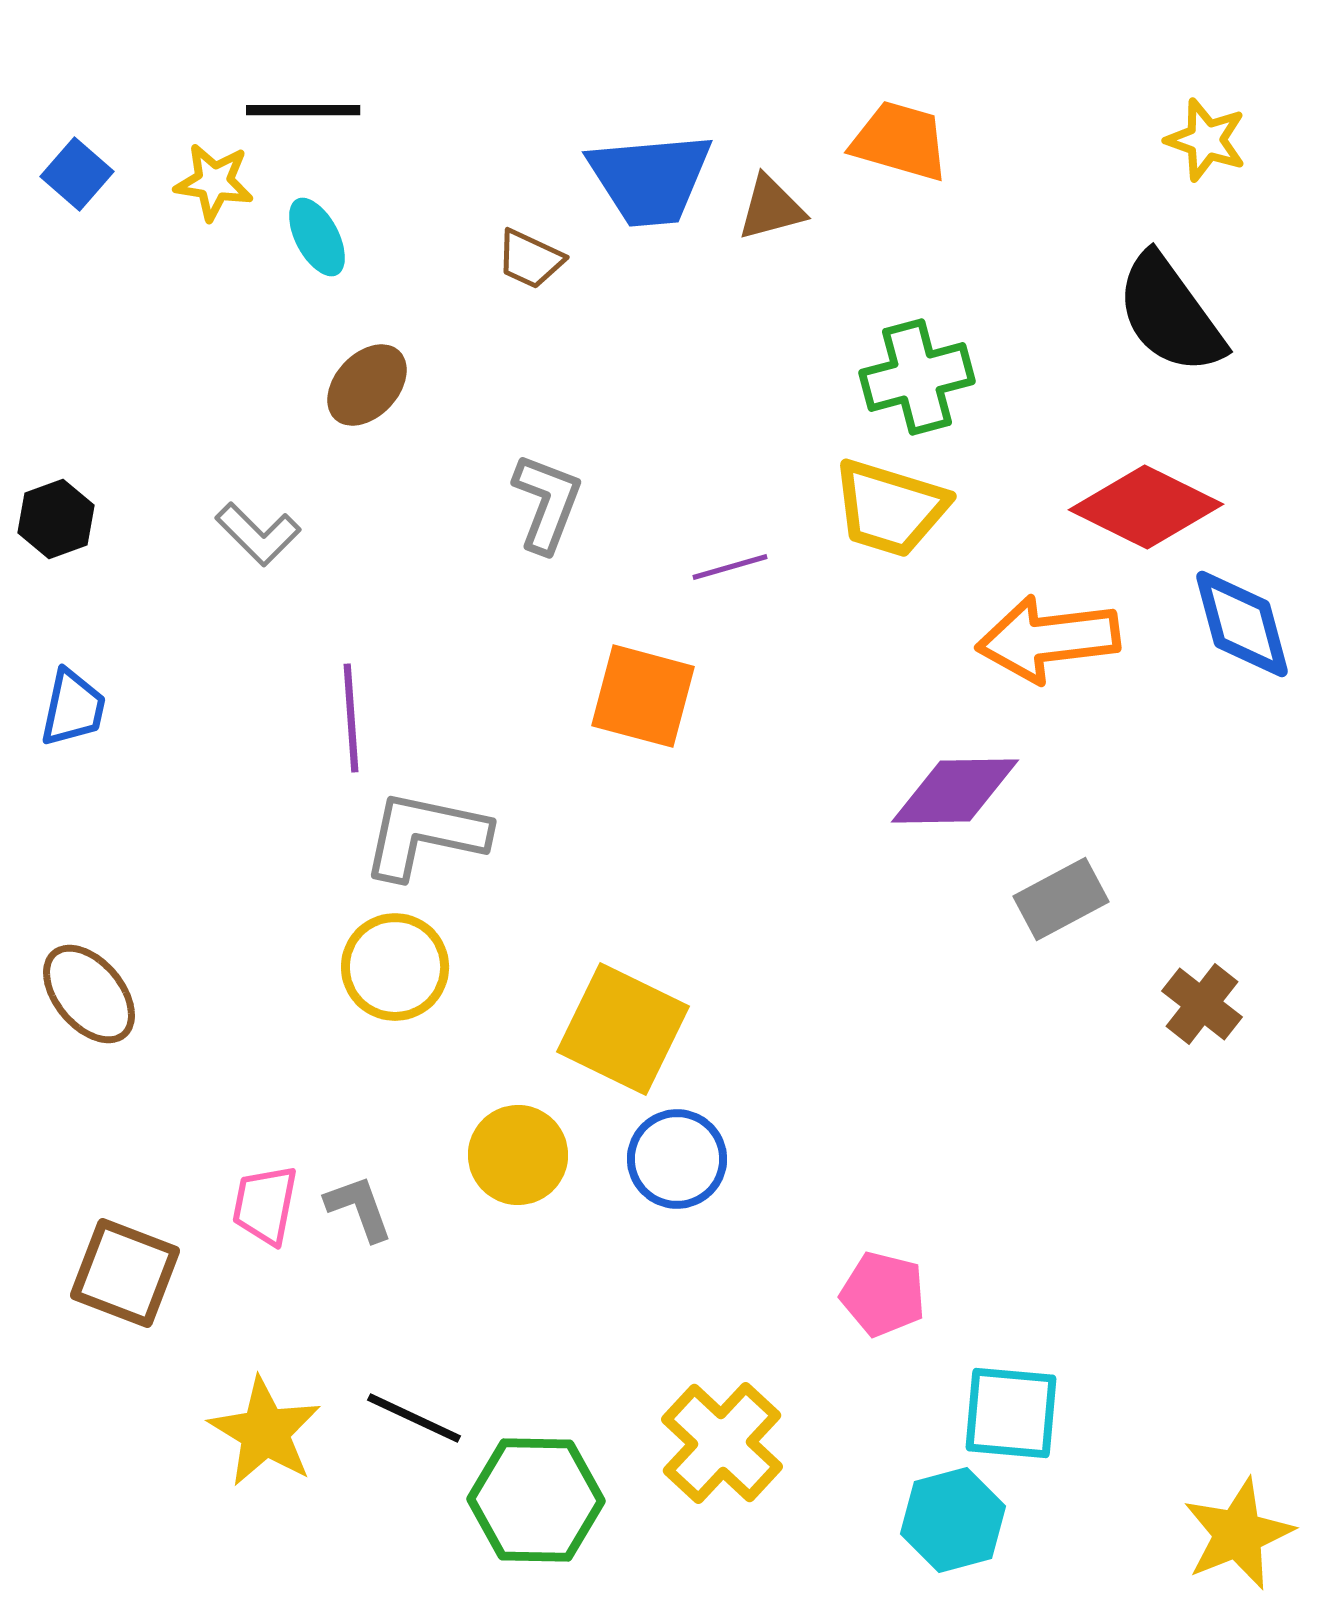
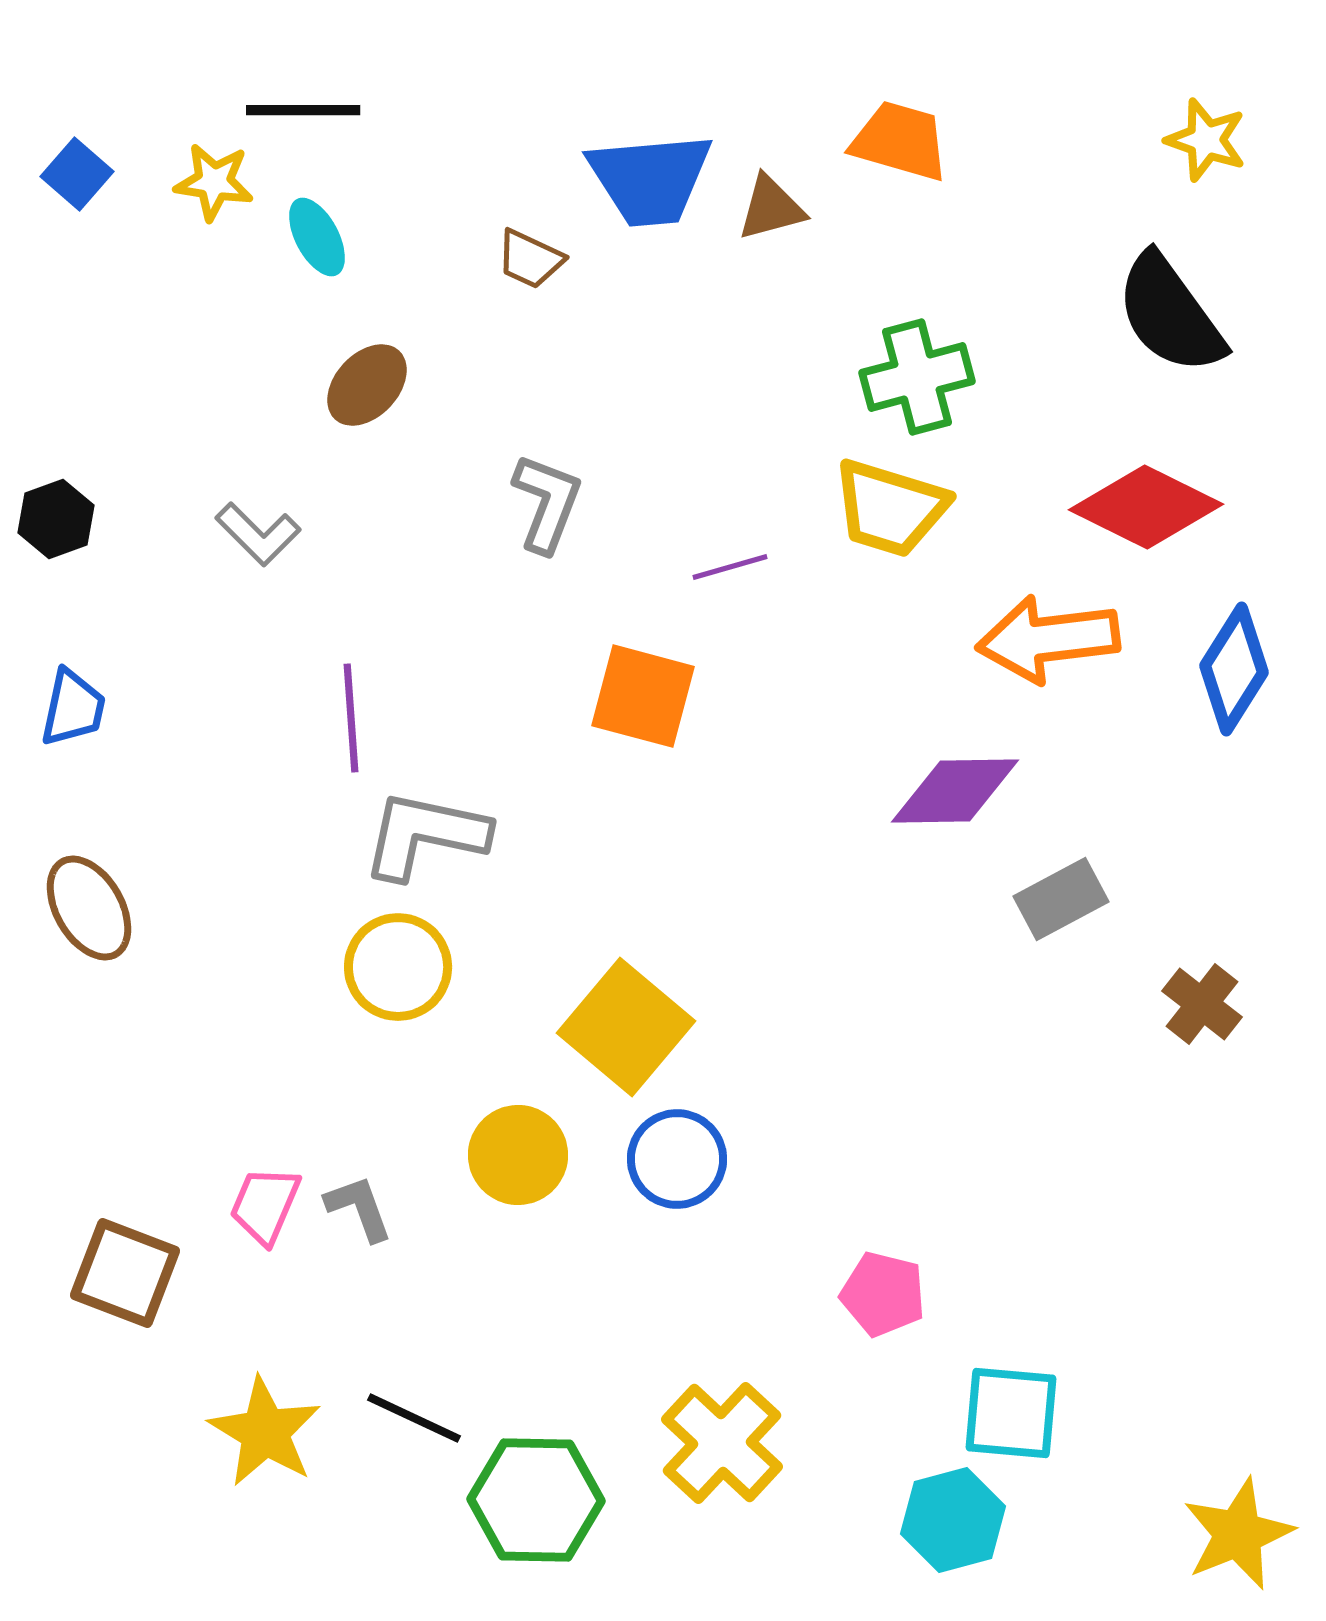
blue diamond at (1242, 624): moved 8 px left, 45 px down; rotated 47 degrees clockwise
yellow circle at (395, 967): moved 3 px right
brown ellipse at (89, 994): moved 86 px up; rotated 10 degrees clockwise
yellow square at (623, 1029): moved 3 px right, 2 px up; rotated 14 degrees clockwise
pink trapezoid at (265, 1205): rotated 12 degrees clockwise
